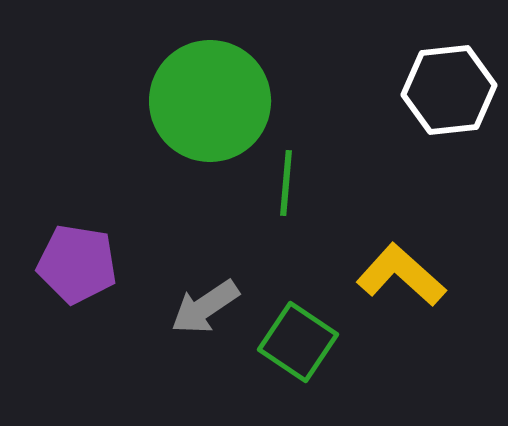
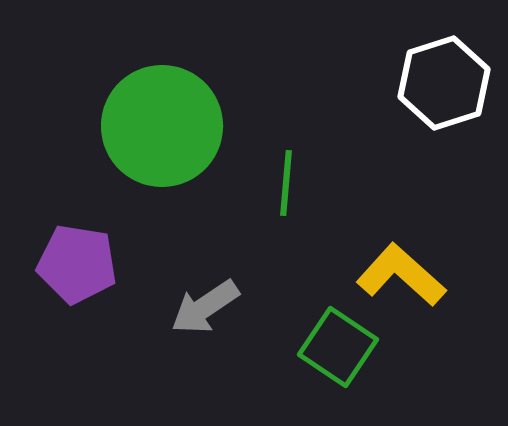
white hexagon: moved 5 px left, 7 px up; rotated 12 degrees counterclockwise
green circle: moved 48 px left, 25 px down
green square: moved 40 px right, 5 px down
